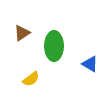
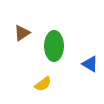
yellow semicircle: moved 12 px right, 5 px down
